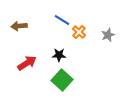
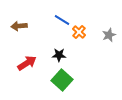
gray star: moved 1 px right
